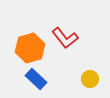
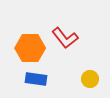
orange hexagon: rotated 16 degrees clockwise
blue rectangle: rotated 35 degrees counterclockwise
